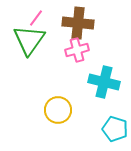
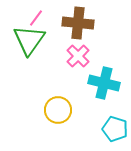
pink cross: moved 1 px right, 6 px down; rotated 30 degrees counterclockwise
cyan cross: moved 1 px down
